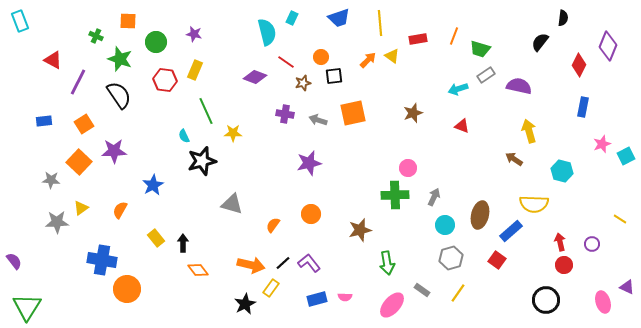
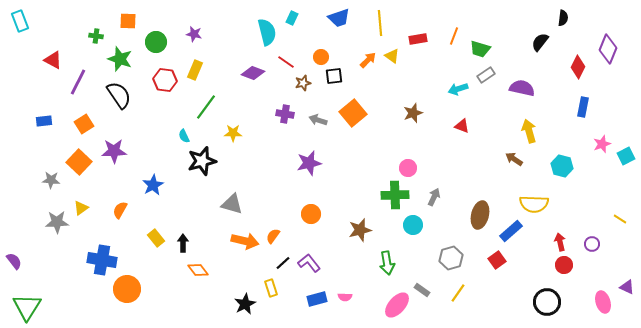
green cross at (96, 36): rotated 16 degrees counterclockwise
purple diamond at (608, 46): moved 3 px down
red diamond at (579, 65): moved 1 px left, 2 px down
purple diamond at (255, 77): moved 2 px left, 4 px up
purple semicircle at (519, 86): moved 3 px right, 2 px down
green line at (206, 111): moved 4 px up; rotated 60 degrees clockwise
orange square at (353, 113): rotated 28 degrees counterclockwise
cyan hexagon at (562, 171): moved 5 px up
orange semicircle at (273, 225): moved 11 px down
cyan circle at (445, 225): moved 32 px left
red square at (497, 260): rotated 18 degrees clockwise
orange arrow at (251, 265): moved 6 px left, 24 px up
yellow rectangle at (271, 288): rotated 54 degrees counterclockwise
black circle at (546, 300): moved 1 px right, 2 px down
pink ellipse at (392, 305): moved 5 px right
